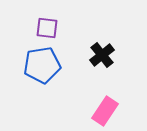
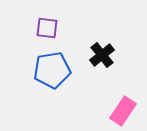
blue pentagon: moved 10 px right, 5 px down
pink rectangle: moved 18 px right
